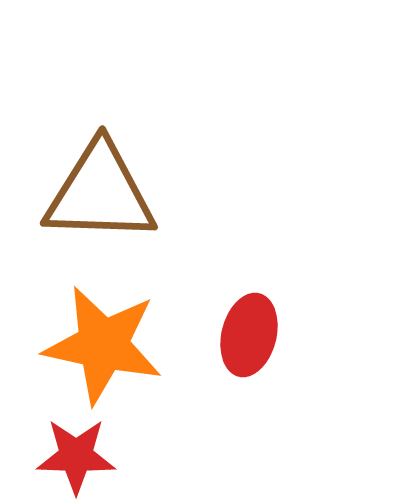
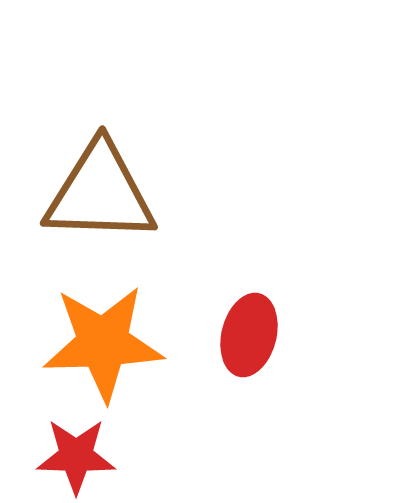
orange star: moved 2 px up; rotated 14 degrees counterclockwise
